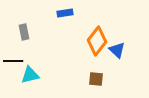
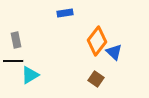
gray rectangle: moved 8 px left, 8 px down
blue triangle: moved 3 px left, 2 px down
cyan triangle: rotated 18 degrees counterclockwise
brown square: rotated 28 degrees clockwise
